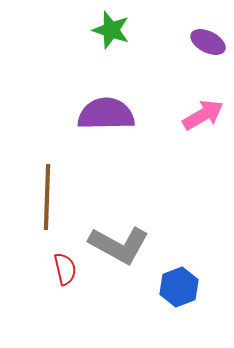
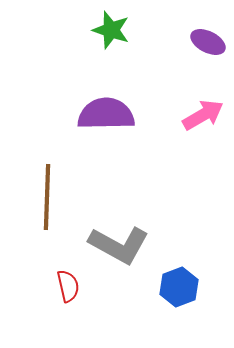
red semicircle: moved 3 px right, 17 px down
